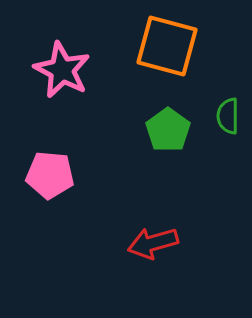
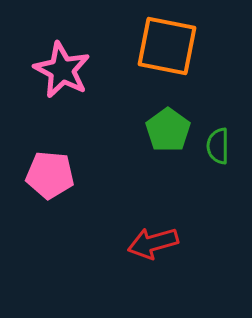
orange square: rotated 4 degrees counterclockwise
green semicircle: moved 10 px left, 30 px down
